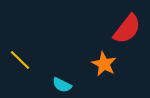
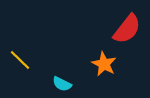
cyan semicircle: moved 1 px up
